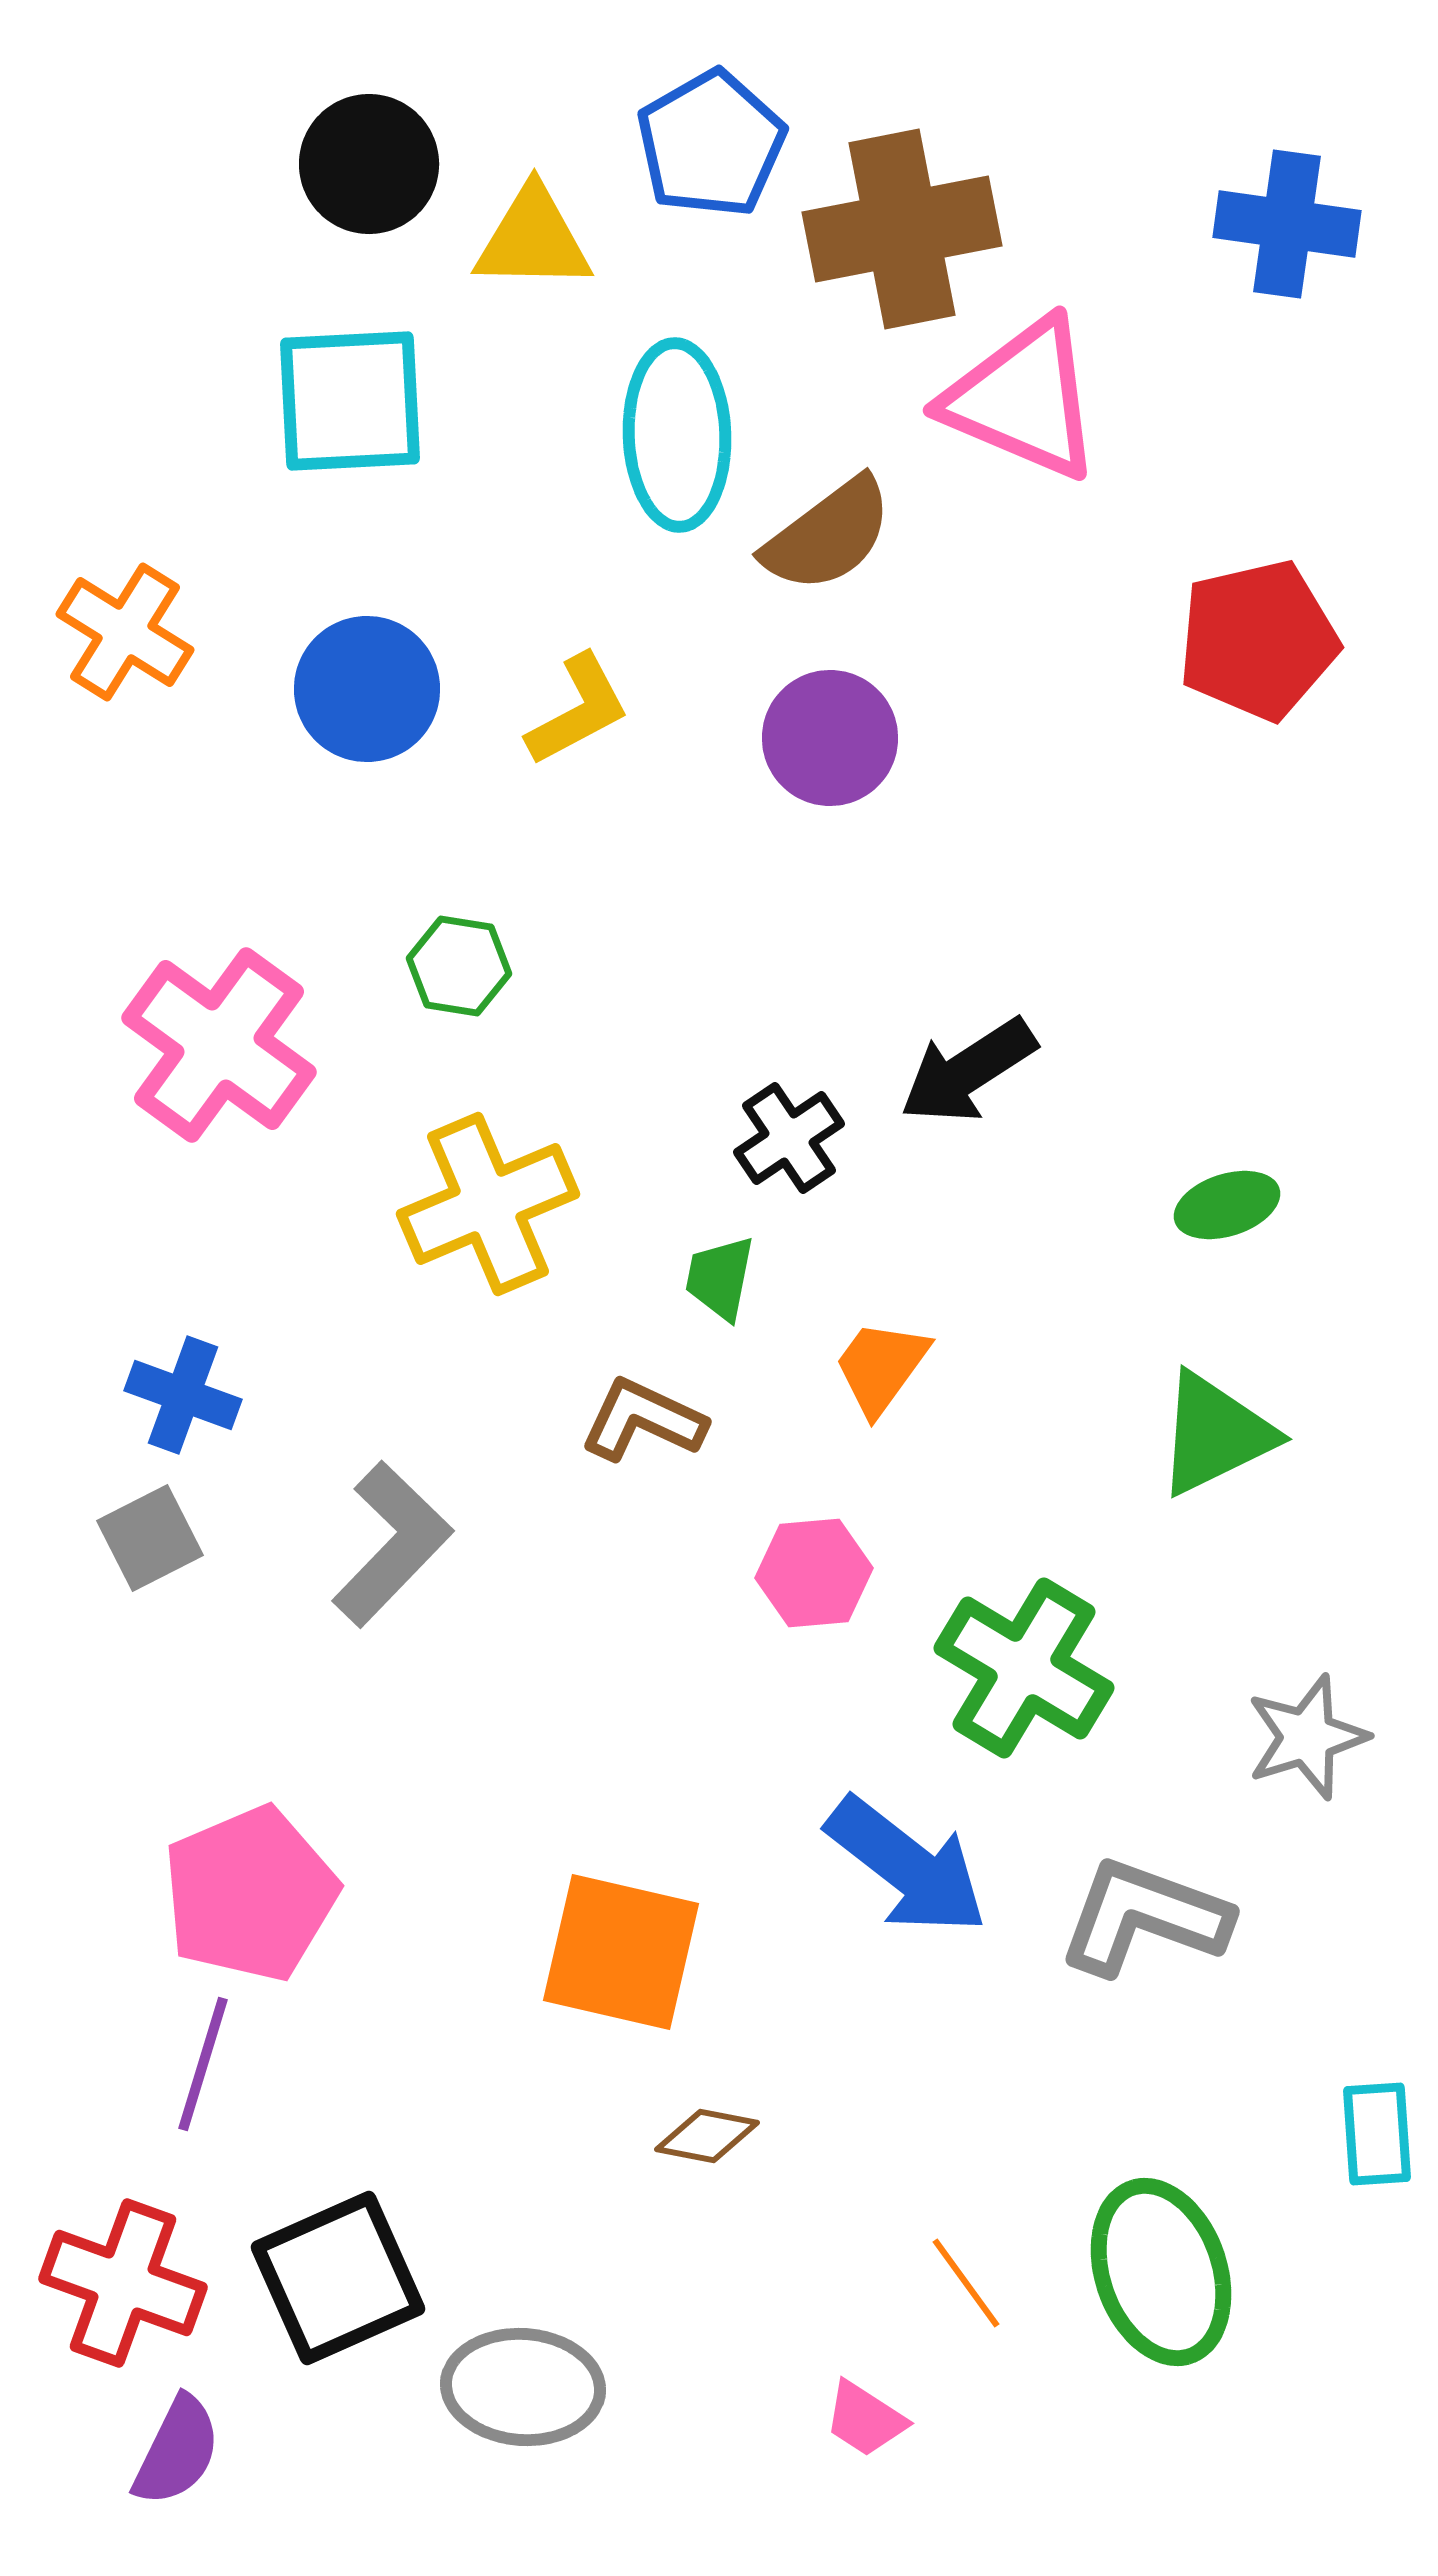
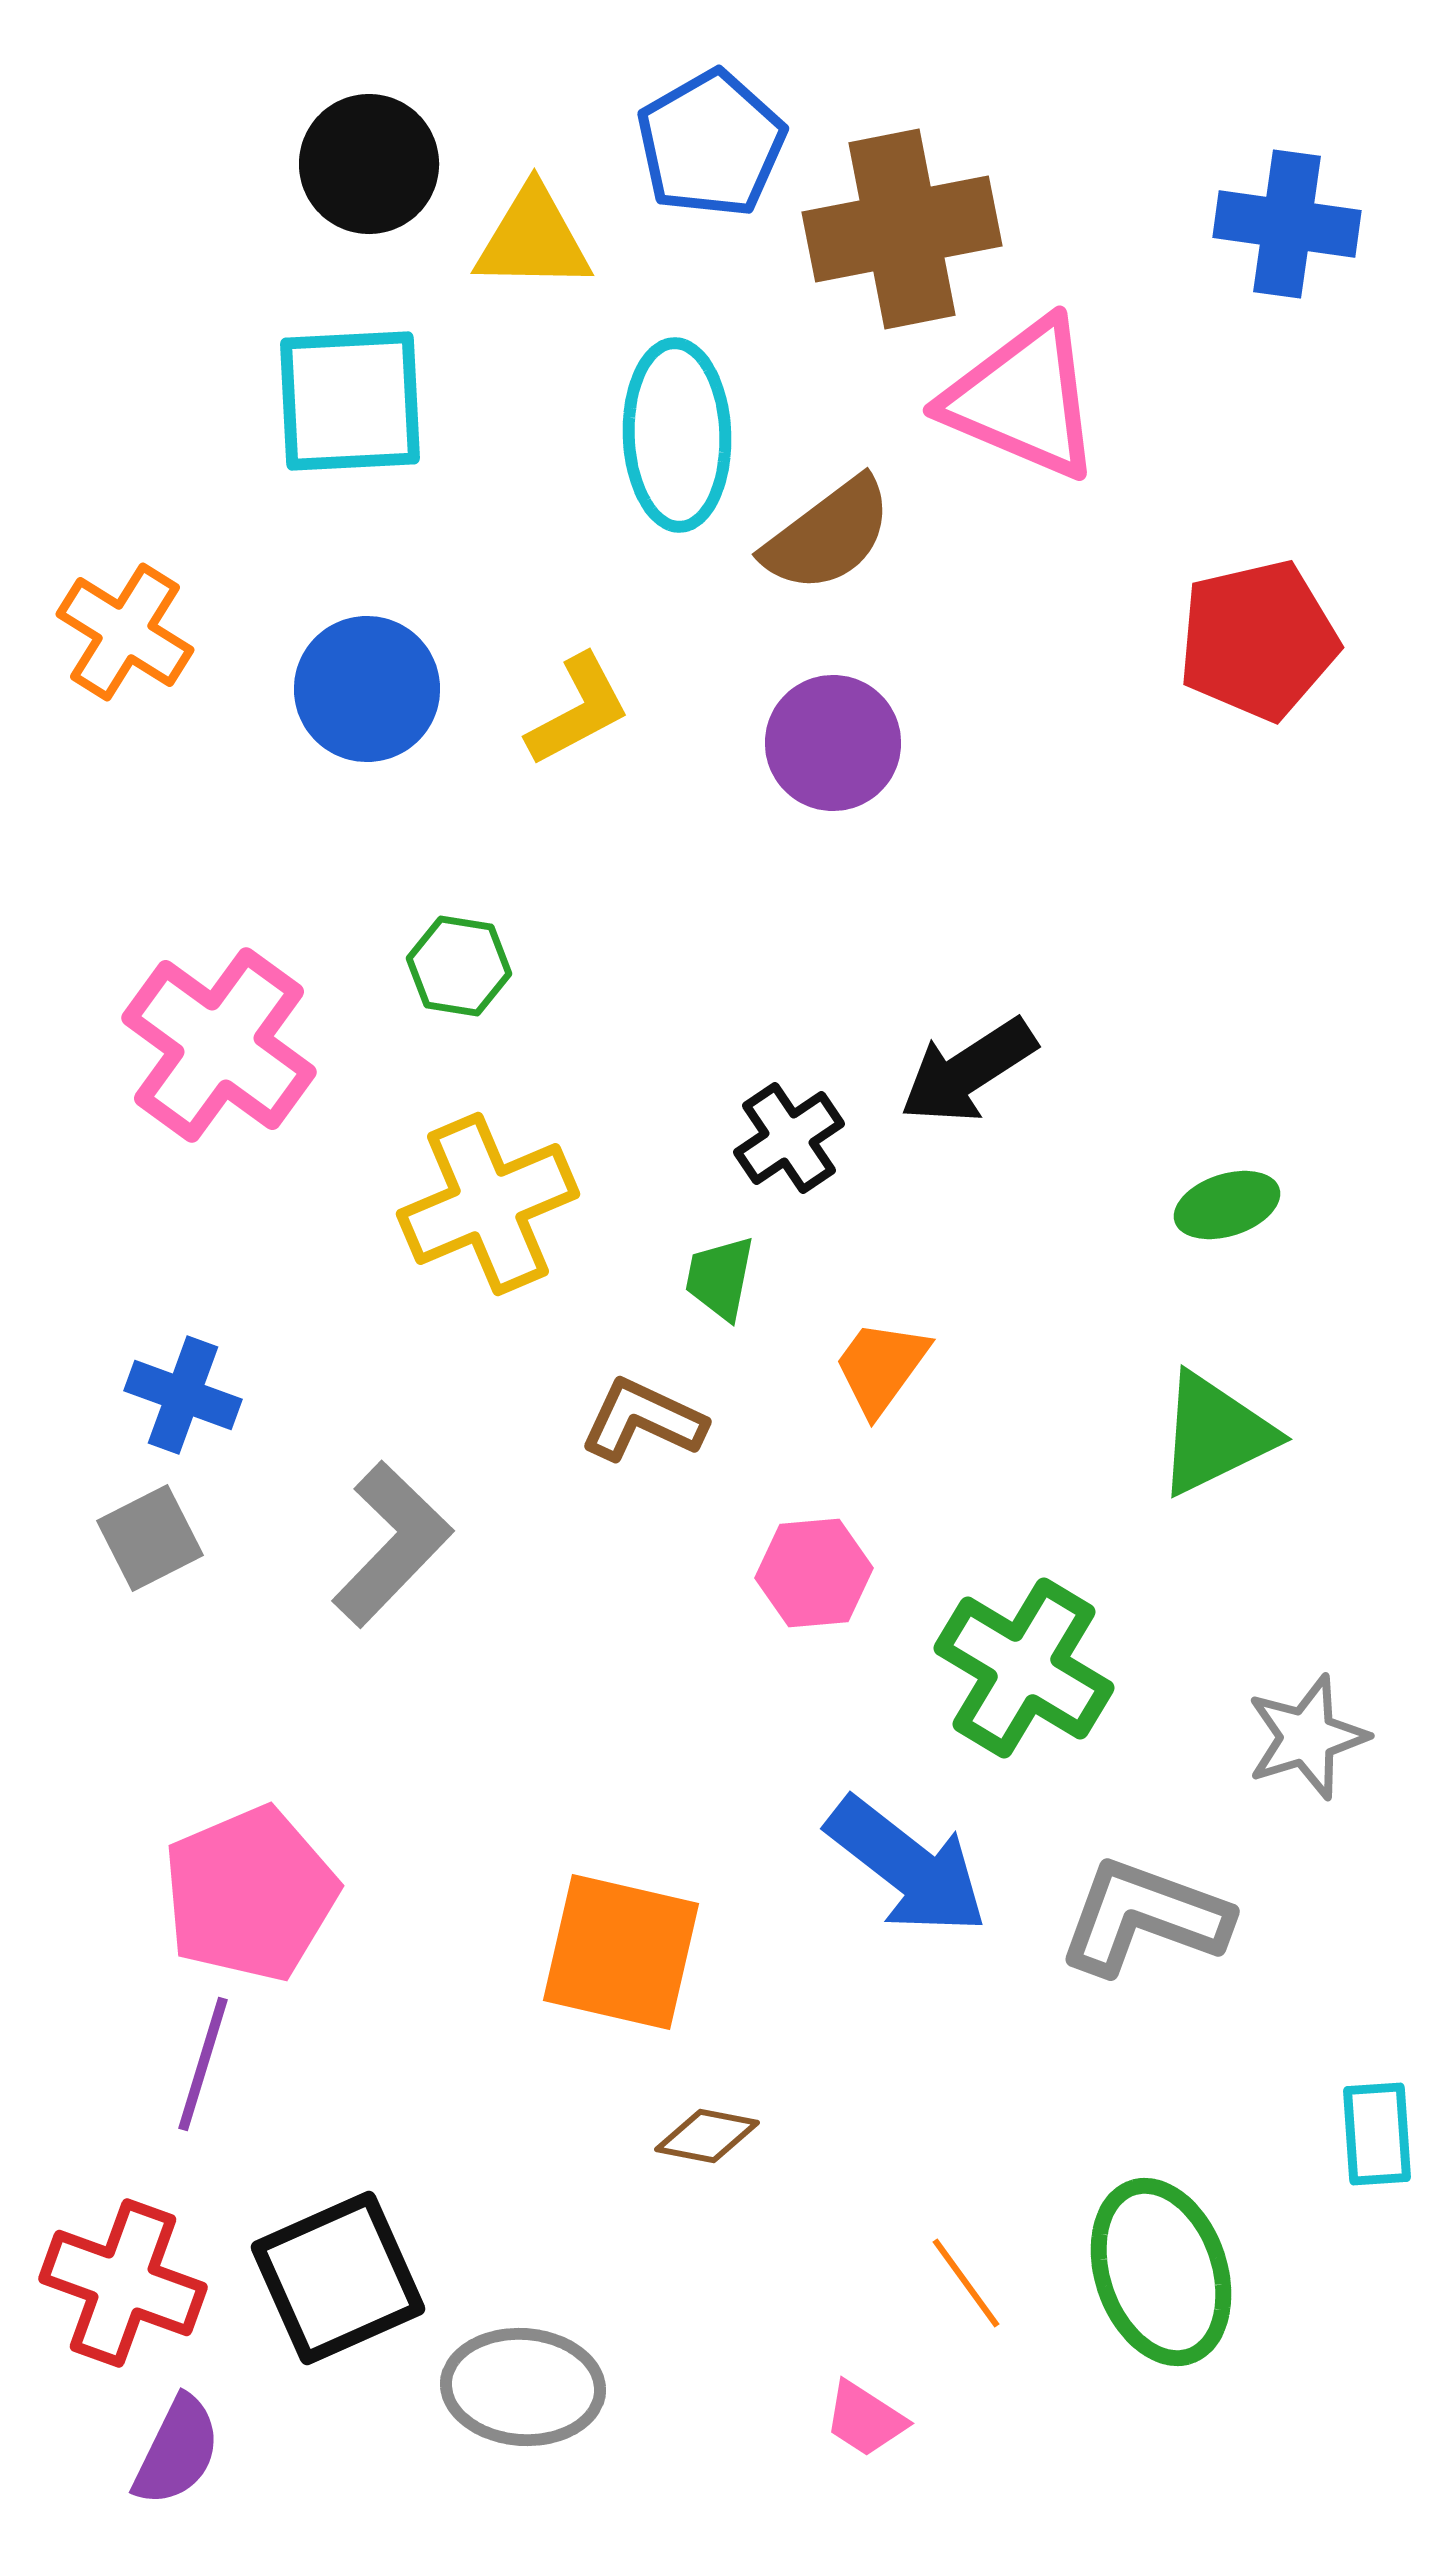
purple circle at (830, 738): moved 3 px right, 5 px down
